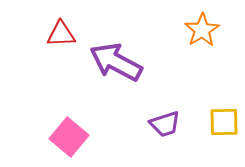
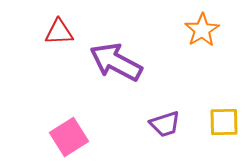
red triangle: moved 2 px left, 2 px up
pink square: rotated 18 degrees clockwise
